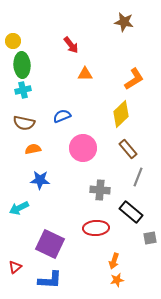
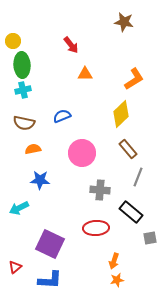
pink circle: moved 1 px left, 5 px down
